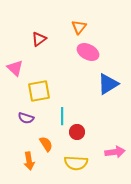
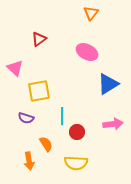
orange triangle: moved 12 px right, 14 px up
pink ellipse: moved 1 px left
pink arrow: moved 2 px left, 28 px up
